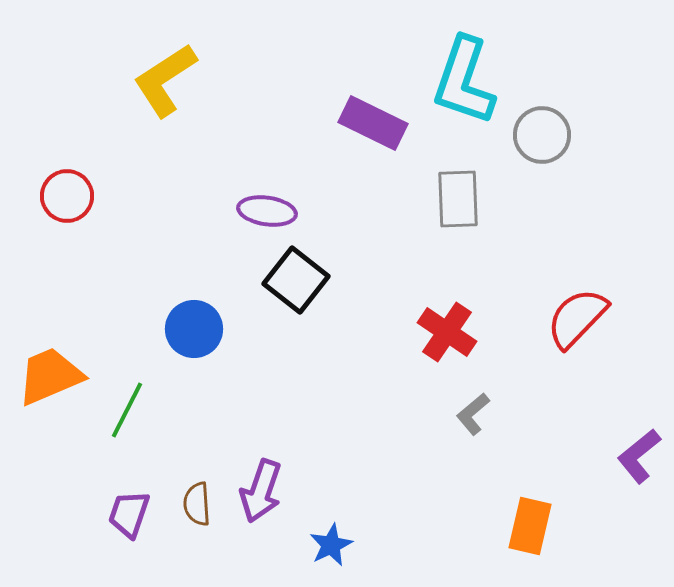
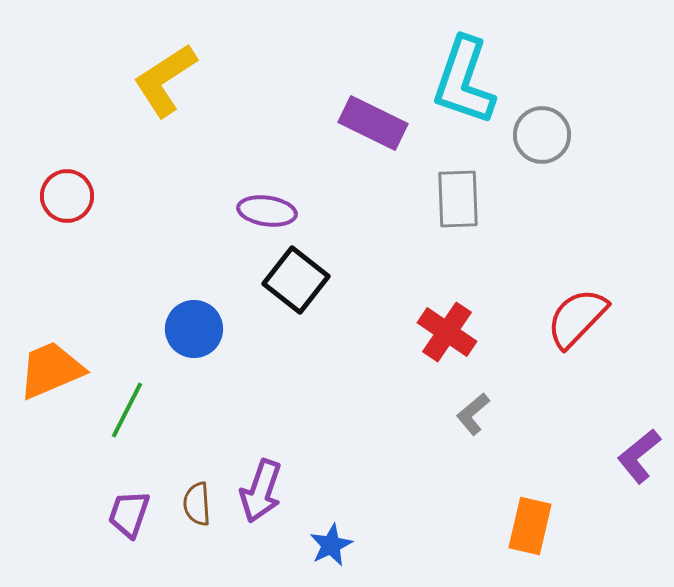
orange trapezoid: moved 1 px right, 6 px up
